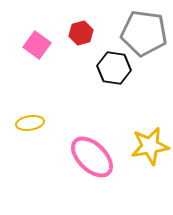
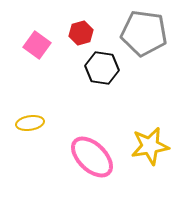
black hexagon: moved 12 px left
